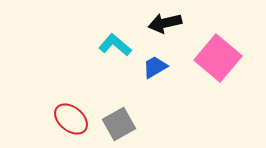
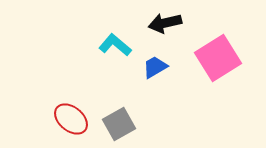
pink square: rotated 18 degrees clockwise
